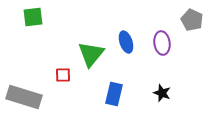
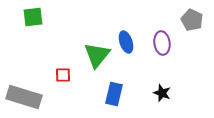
green triangle: moved 6 px right, 1 px down
